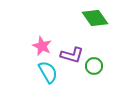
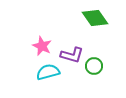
cyan semicircle: rotated 75 degrees counterclockwise
